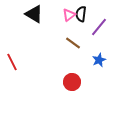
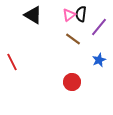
black triangle: moved 1 px left, 1 px down
brown line: moved 4 px up
